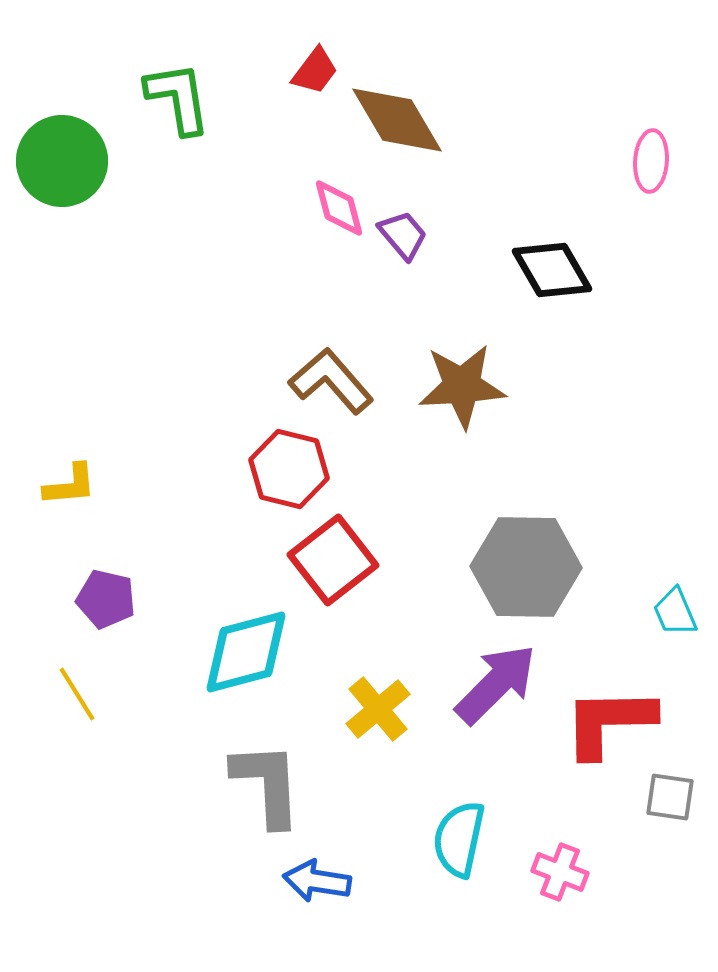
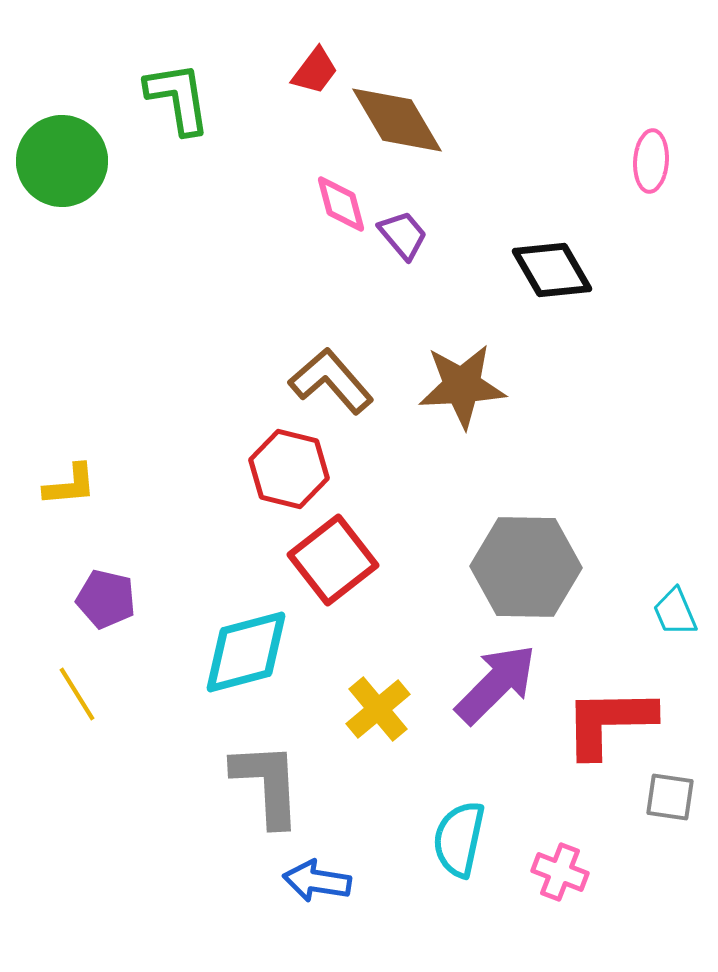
pink diamond: moved 2 px right, 4 px up
